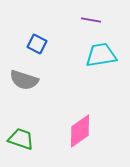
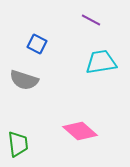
purple line: rotated 18 degrees clockwise
cyan trapezoid: moved 7 px down
pink diamond: rotated 76 degrees clockwise
green trapezoid: moved 3 px left, 5 px down; rotated 64 degrees clockwise
